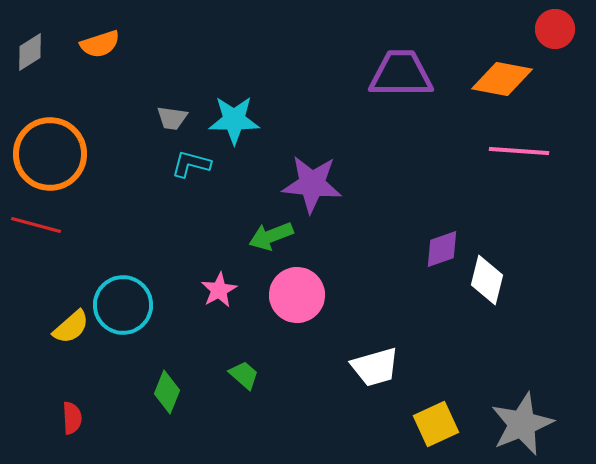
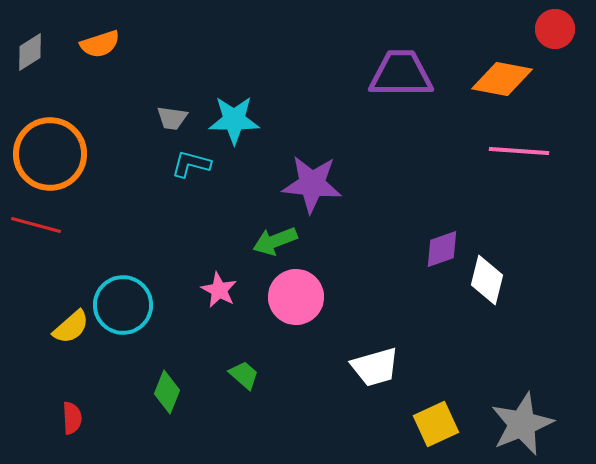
green arrow: moved 4 px right, 5 px down
pink star: rotated 15 degrees counterclockwise
pink circle: moved 1 px left, 2 px down
